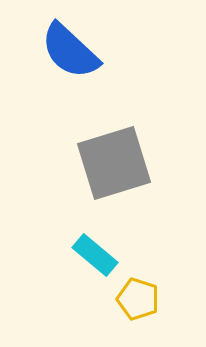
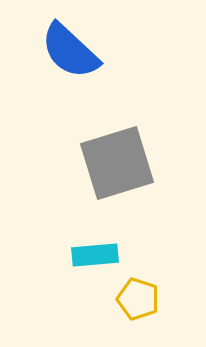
gray square: moved 3 px right
cyan rectangle: rotated 45 degrees counterclockwise
